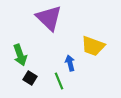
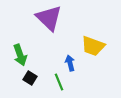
green line: moved 1 px down
